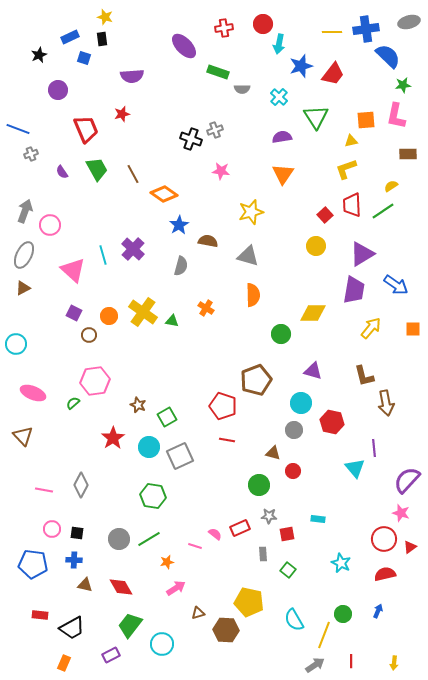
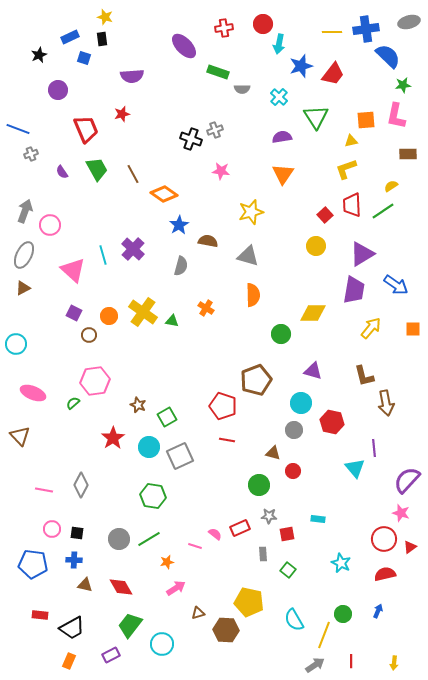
brown triangle at (23, 436): moved 3 px left
orange rectangle at (64, 663): moved 5 px right, 2 px up
